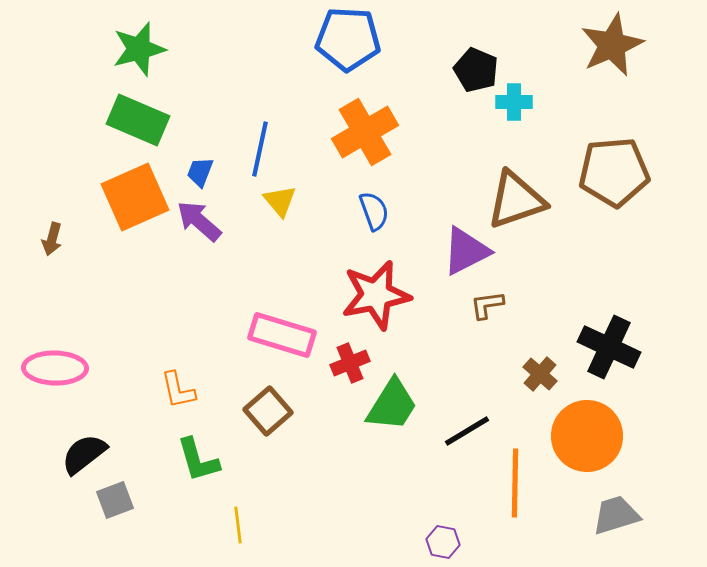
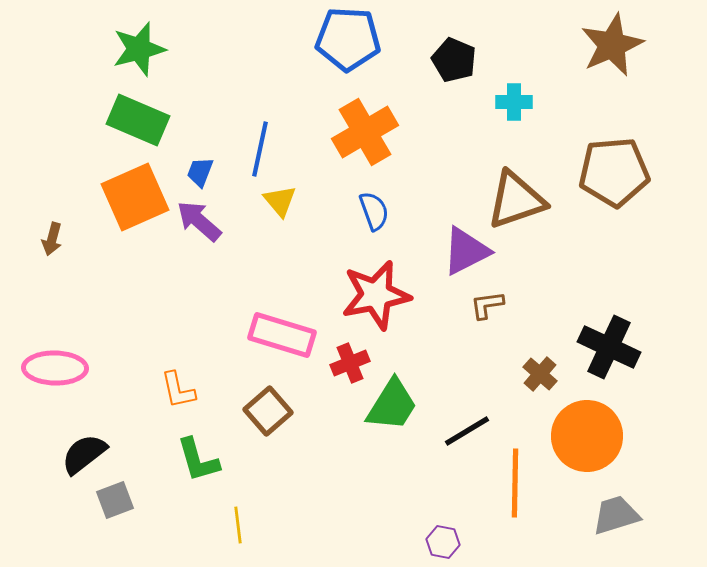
black pentagon: moved 22 px left, 10 px up
